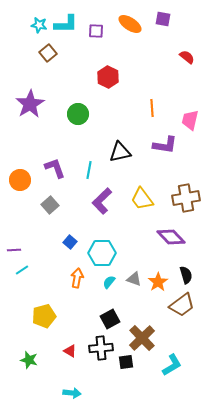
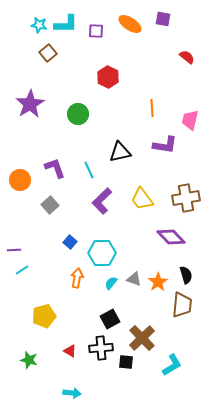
cyan line at (89, 170): rotated 36 degrees counterclockwise
cyan semicircle at (109, 282): moved 2 px right, 1 px down
brown trapezoid at (182, 305): rotated 48 degrees counterclockwise
black square at (126, 362): rotated 14 degrees clockwise
